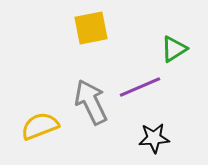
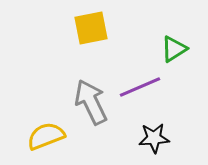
yellow semicircle: moved 6 px right, 10 px down
